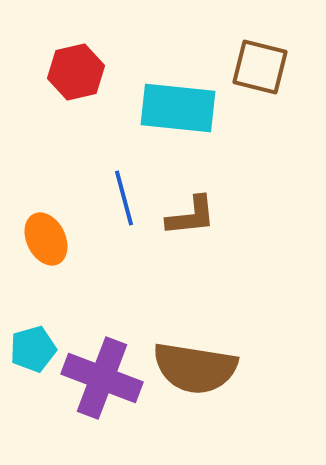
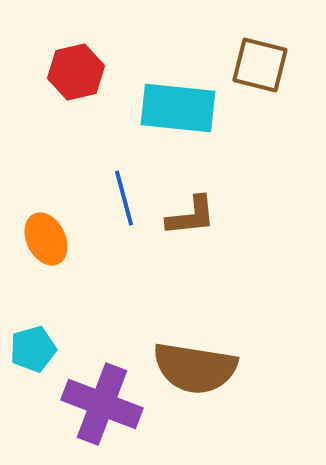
brown square: moved 2 px up
purple cross: moved 26 px down
